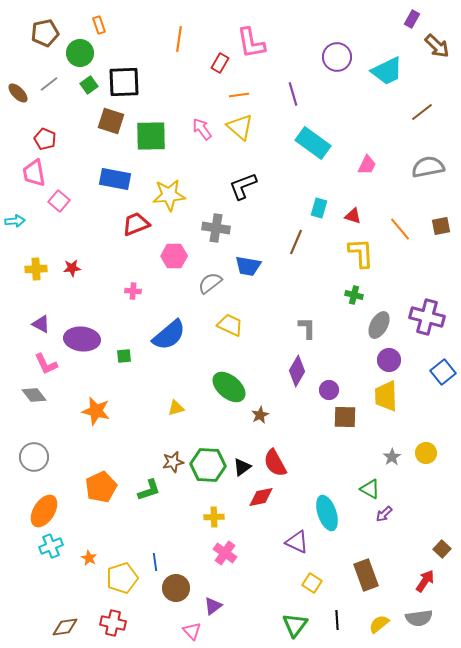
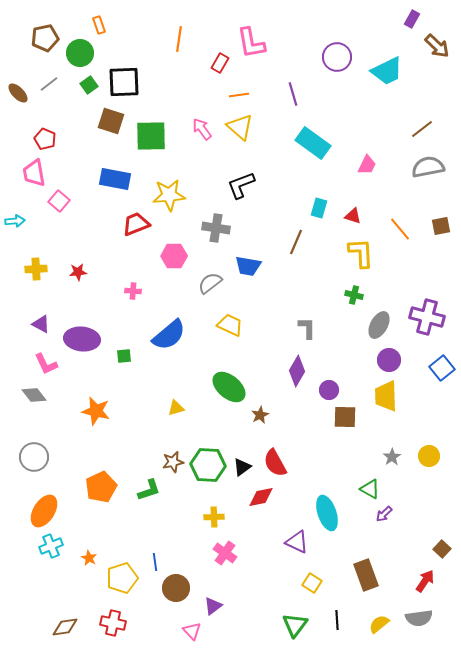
brown pentagon at (45, 33): moved 5 px down
brown line at (422, 112): moved 17 px down
black L-shape at (243, 186): moved 2 px left, 1 px up
red star at (72, 268): moved 6 px right, 4 px down
blue square at (443, 372): moved 1 px left, 4 px up
yellow circle at (426, 453): moved 3 px right, 3 px down
